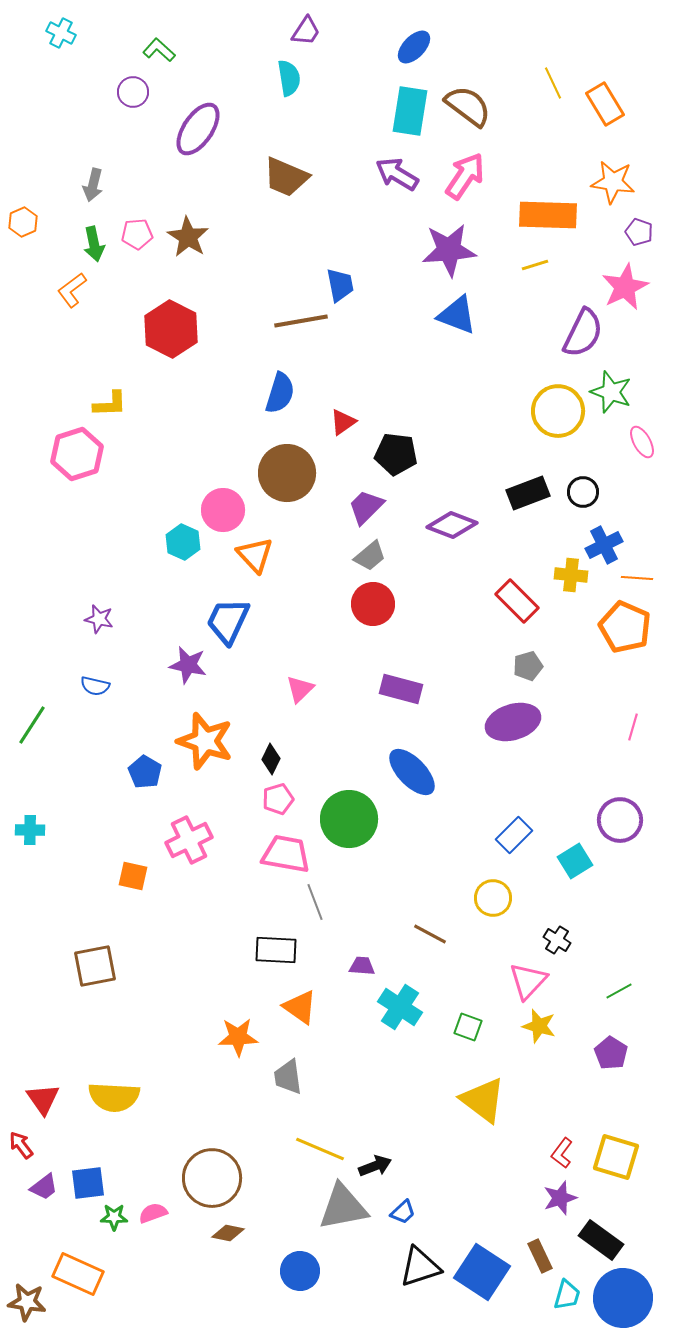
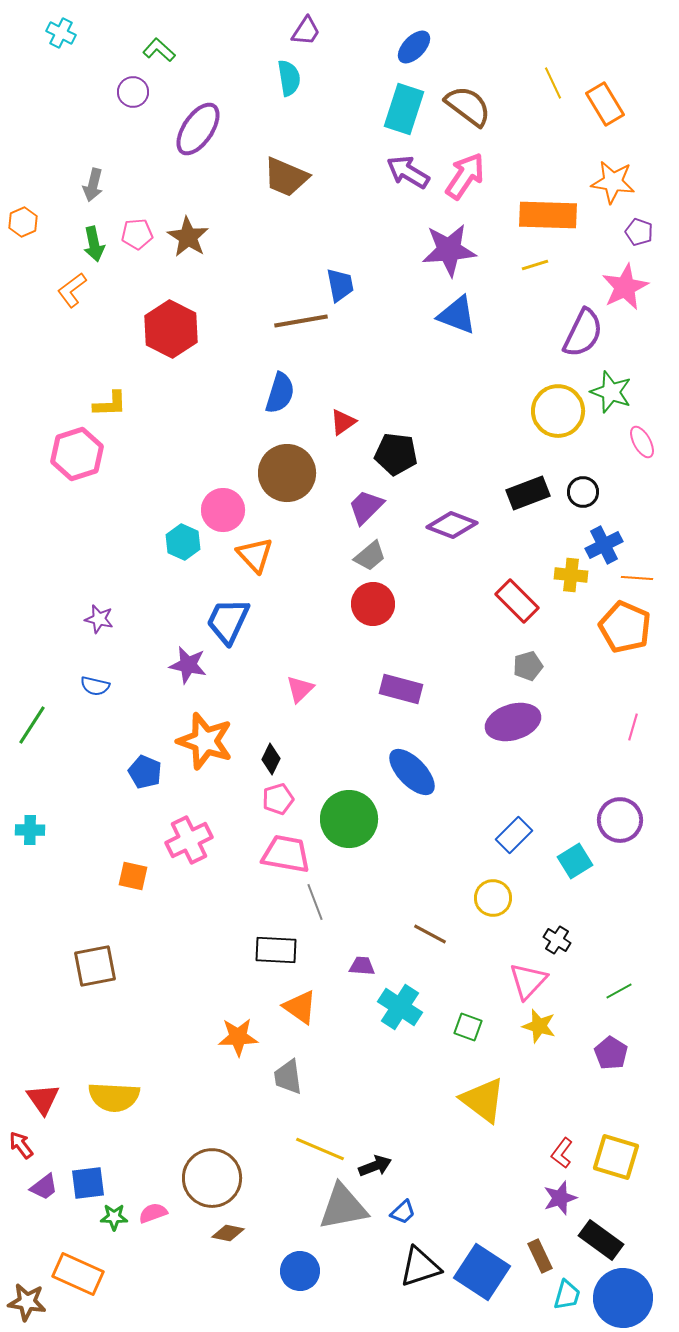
cyan rectangle at (410, 111): moved 6 px left, 2 px up; rotated 9 degrees clockwise
purple arrow at (397, 174): moved 11 px right, 2 px up
blue pentagon at (145, 772): rotated 8 degrees counterclockwise
